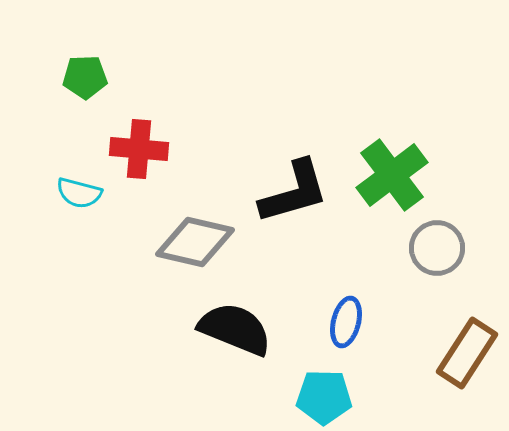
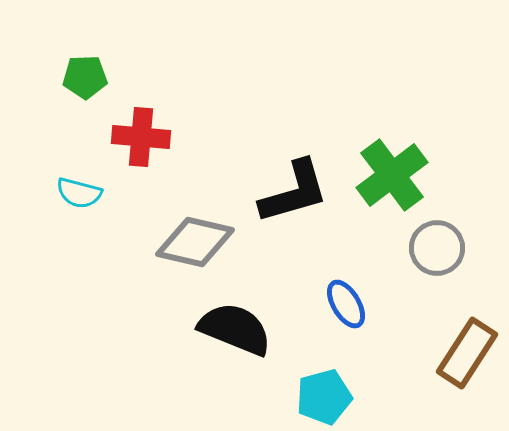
red cross: moved 2 px right, 12 px up
blue ellipse: moved 18 px up; rotated 45 degrees counterclockwise
cyan pentagon: rotated 16 degrees counterclockwise
